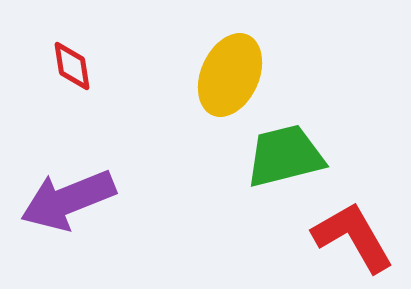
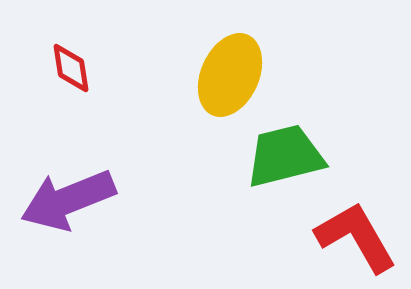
red diamond: moved 1 px left, 2 px down
red L-shape: moved 3 px right
